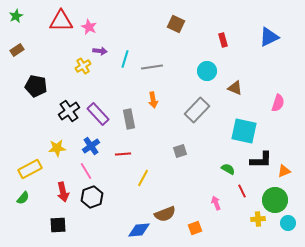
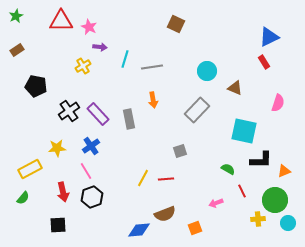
red rectangle at (223, 40): moved 41 px right, 22 px down; rotated 16 degrees counterclockwise
purple arrow at (100, 51): moved 4 px up
red line at (123, 154): moved 43 px right, 25 px down
pink arrow at (216, 203): rotated 88 degrees counterclockwise
